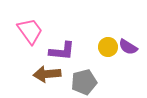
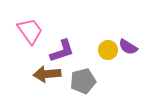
yellow circle: moved 3 px down
purple L-shape: rotated 24 degrees counterclockwise
gray pentagon: moved 1 px left, 1 px up
